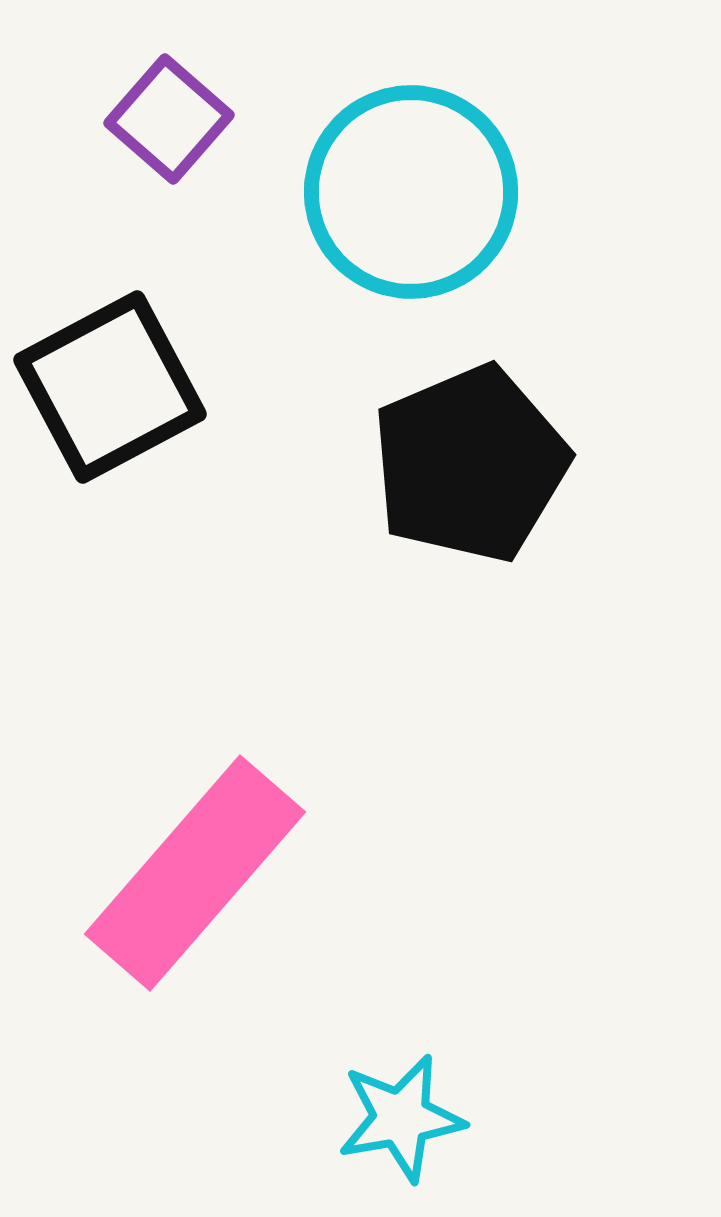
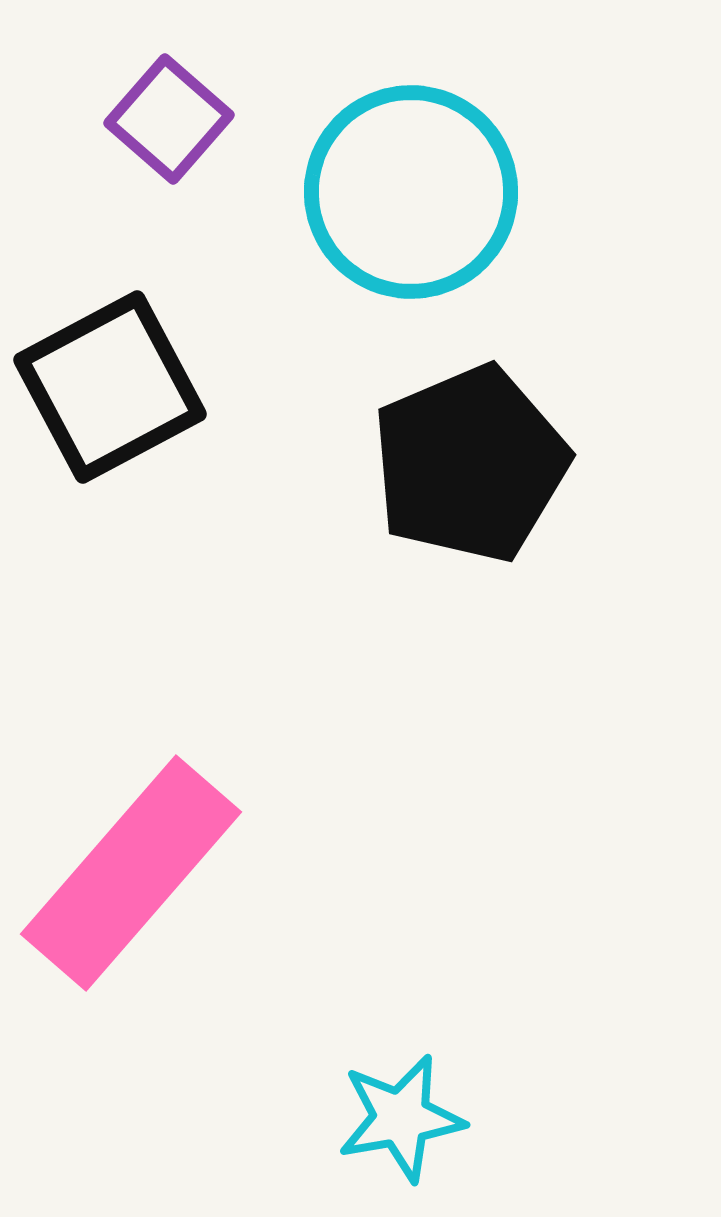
pink rectangle: moved 64 px left
